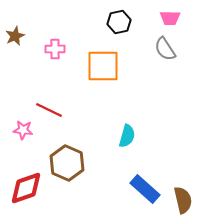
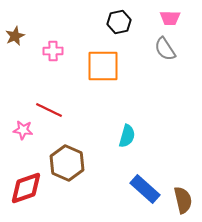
pink cross: moved 2 px left, 2 px down
